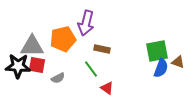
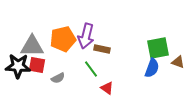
purple arrow: moved 13 px down
green square: moved 1 px right, 3 px up
blue semicircle: moved 9 px left
